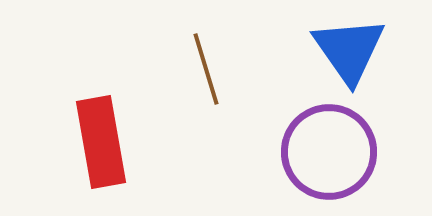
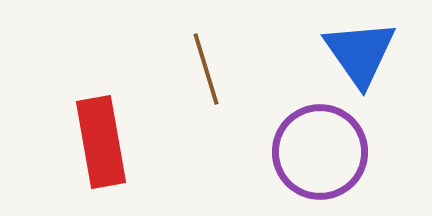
blue triangle: moved 11 px right, 3 px down
purple circle: moved 9 px left
